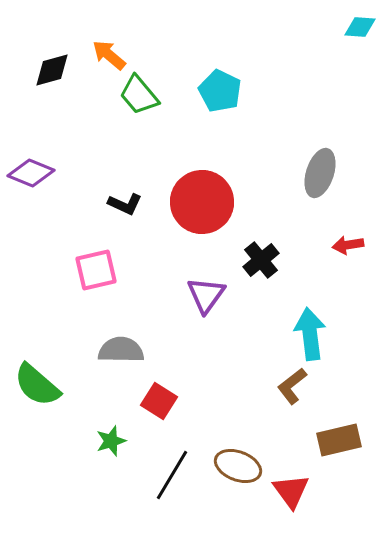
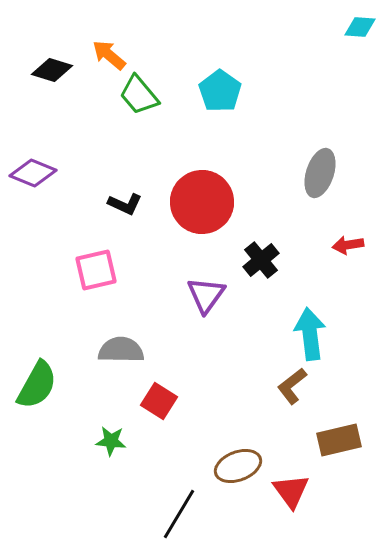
black diamond: rotated 33 degrees clockwise
cyan pentagon: rotated 9 degrees clockwise
purple diamond: moved 2 px right
green semicircle: rotated 102 degrees counterclockwise
green star: rotated 24 degrees clockwise
brown ellipse: rotated 42 degrees counterclockwise
black line: moved 7 px right, 39 px down
